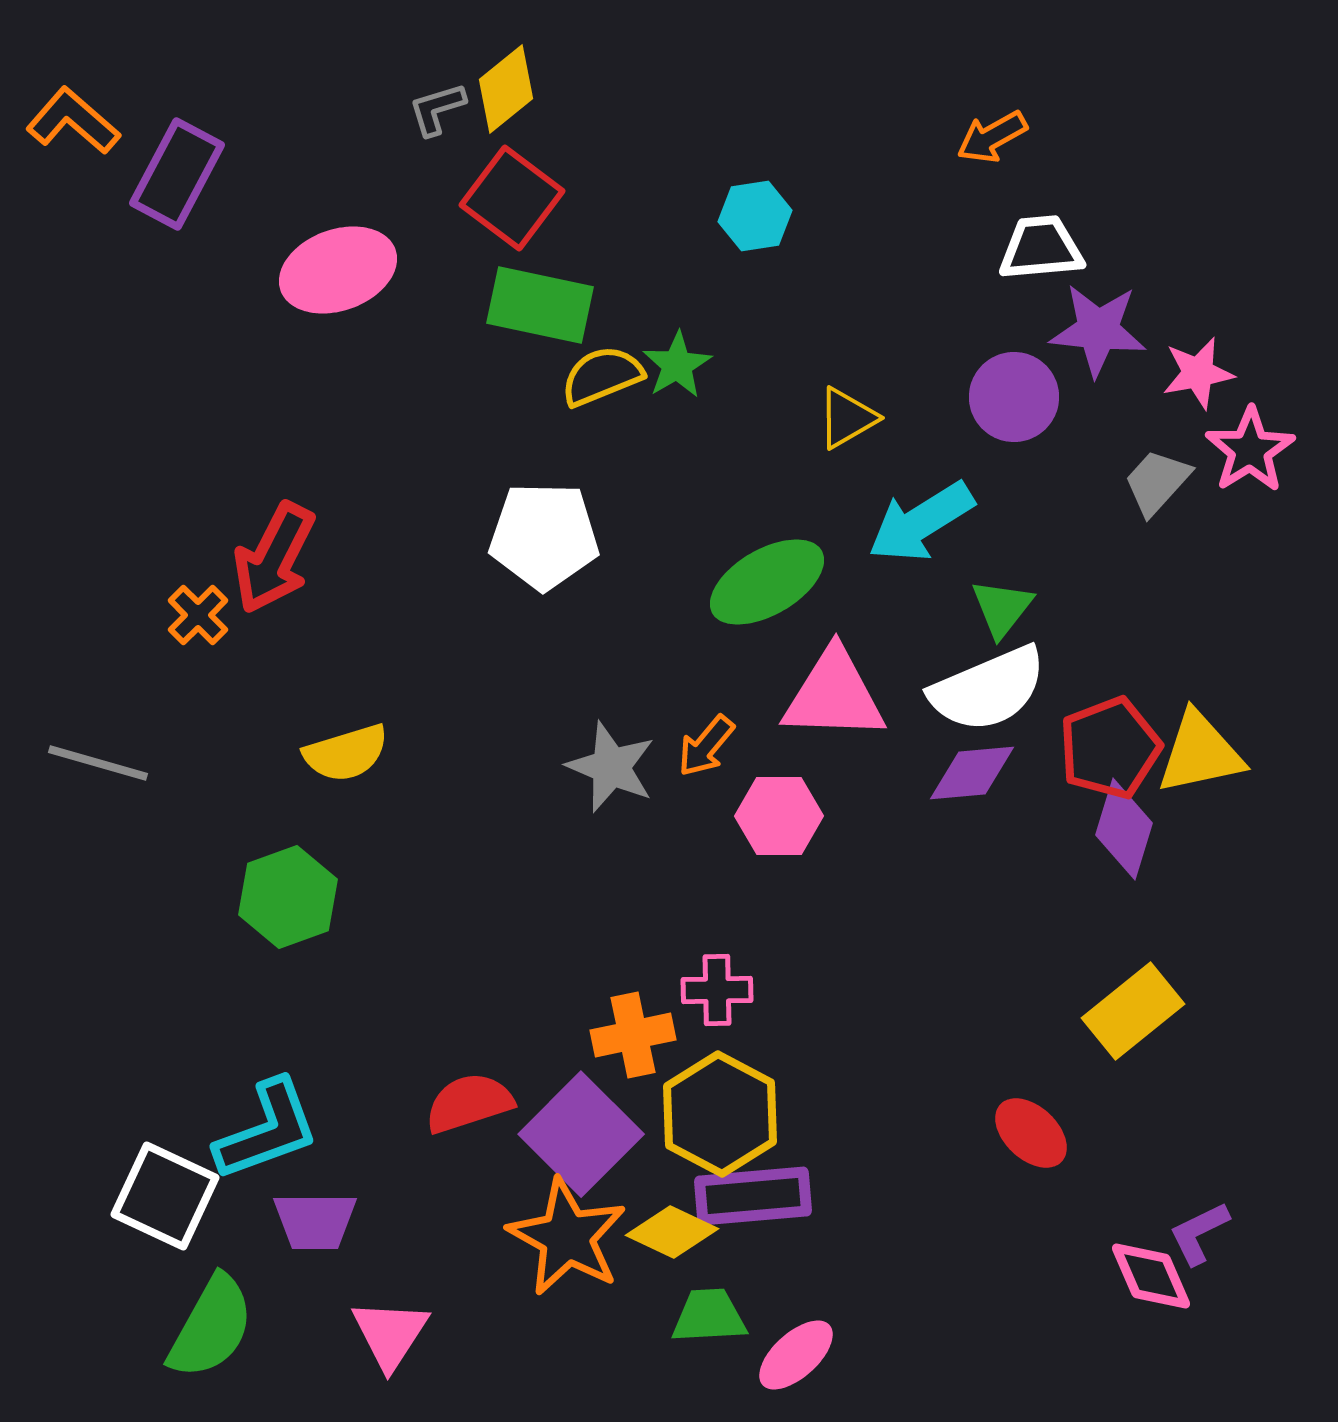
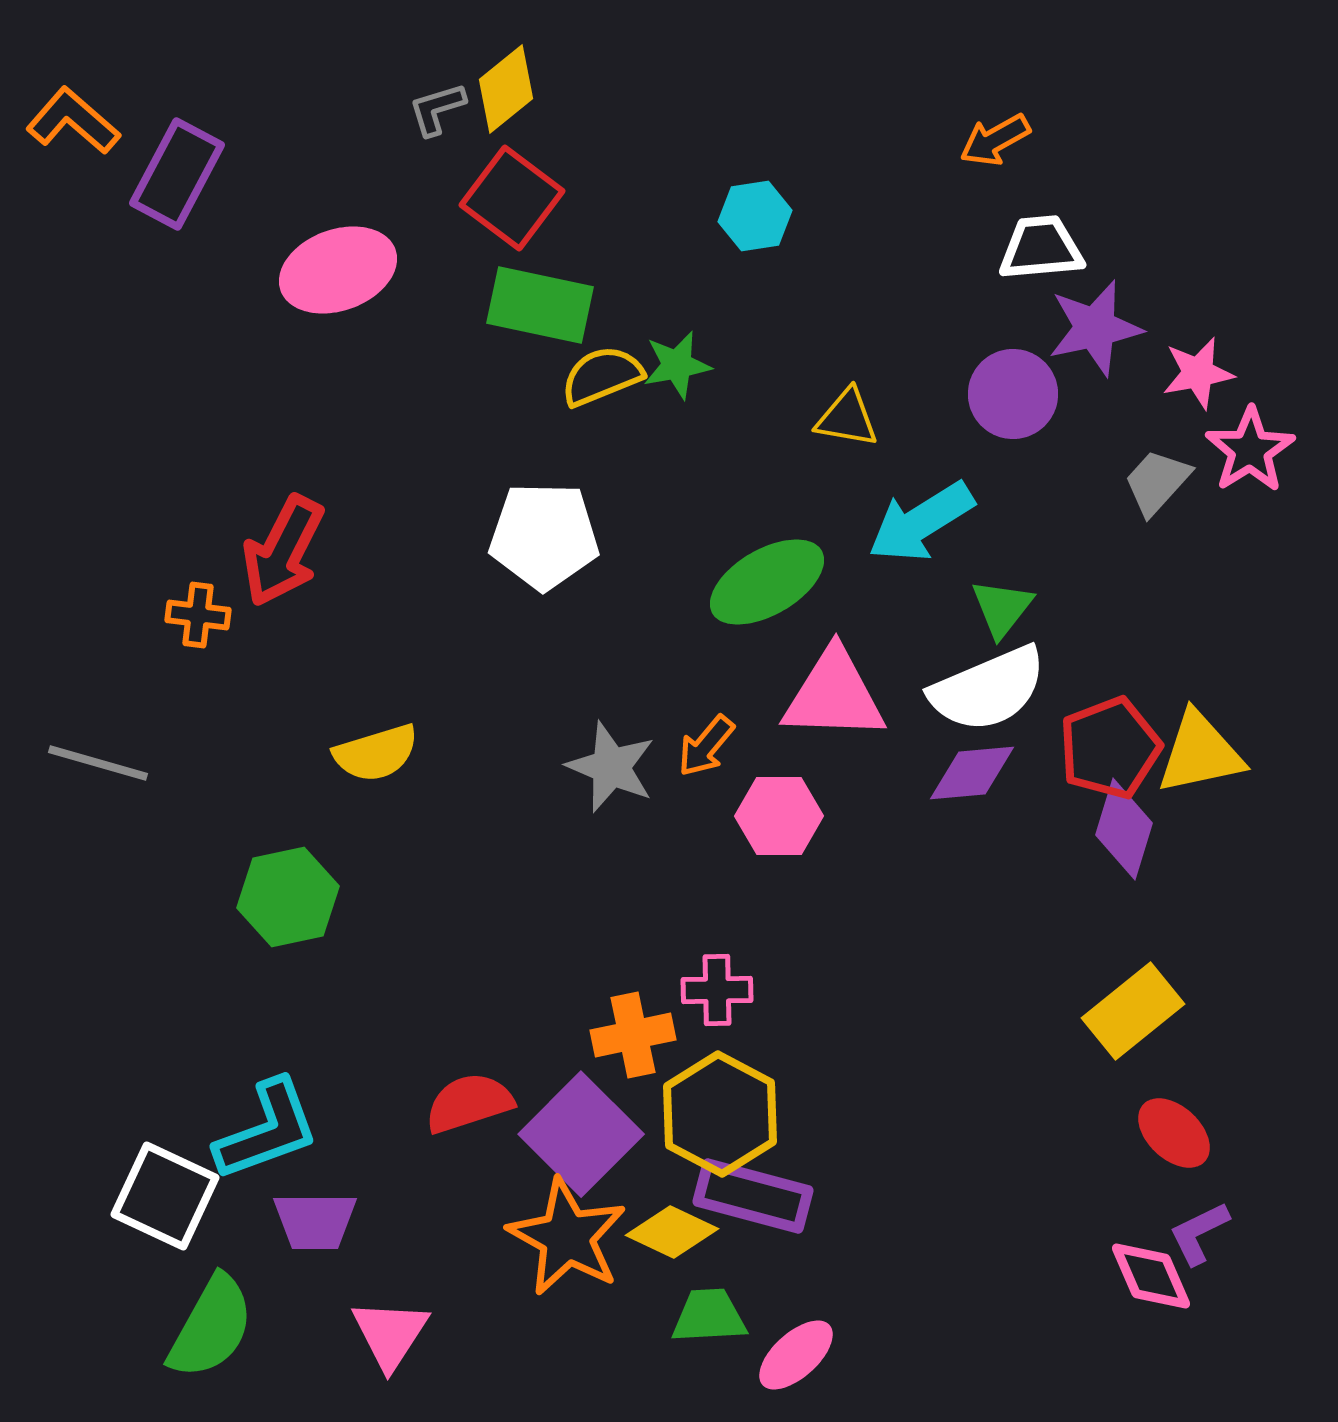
orange arrow at (992, 137): moved 3 px right, 3 px down
purple star at (1098, 330): moved 3 px left, 2 px up; rotated 18 degrees counterclockwise
green star at (677, 365): rotated 20 degrees clockwise
purple circle at (1014, 397): moved 1 px left, 3 px up
yellow triangle at (847, 418): rotated 40 degrees clockwise
red arrow at (274, 558): moved 9 px right, 7 px up
orange cross at (198, 615): rotated 38 degrees counterclockwise
yellow semicircle at (346, 753): moved 30 px right
green hexagon at (288, 897): rotated 8 degrees clockwise
red ellipse at (1031, 1133): moved 143 px right
purple rectangle at (753, 1196): rotated 20 degrees clockwise
